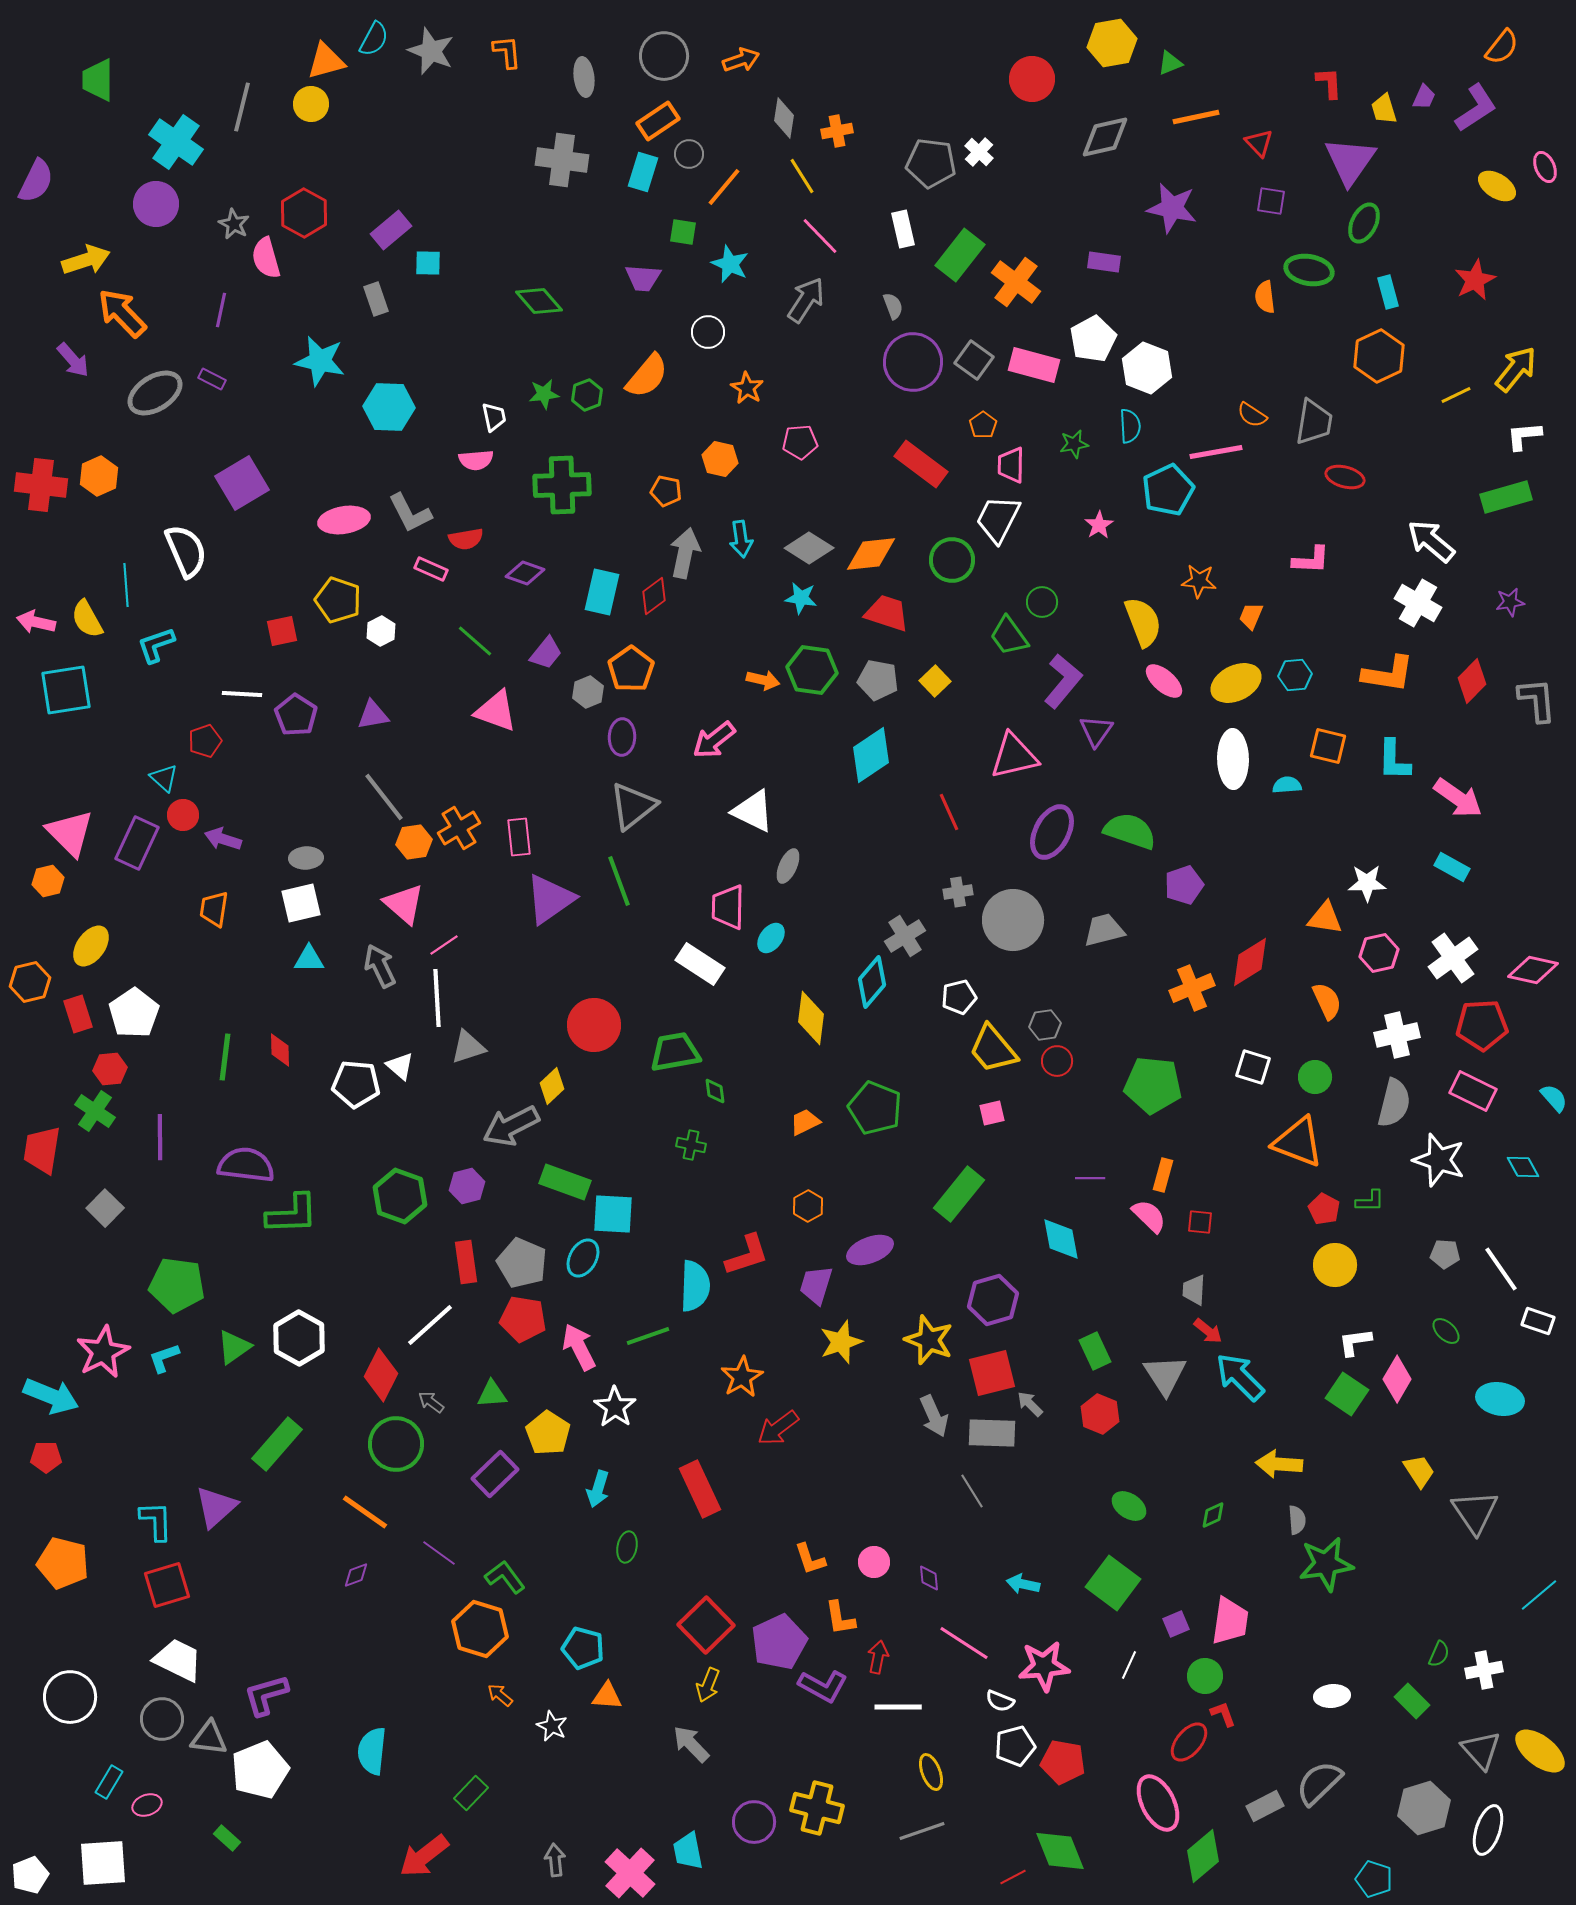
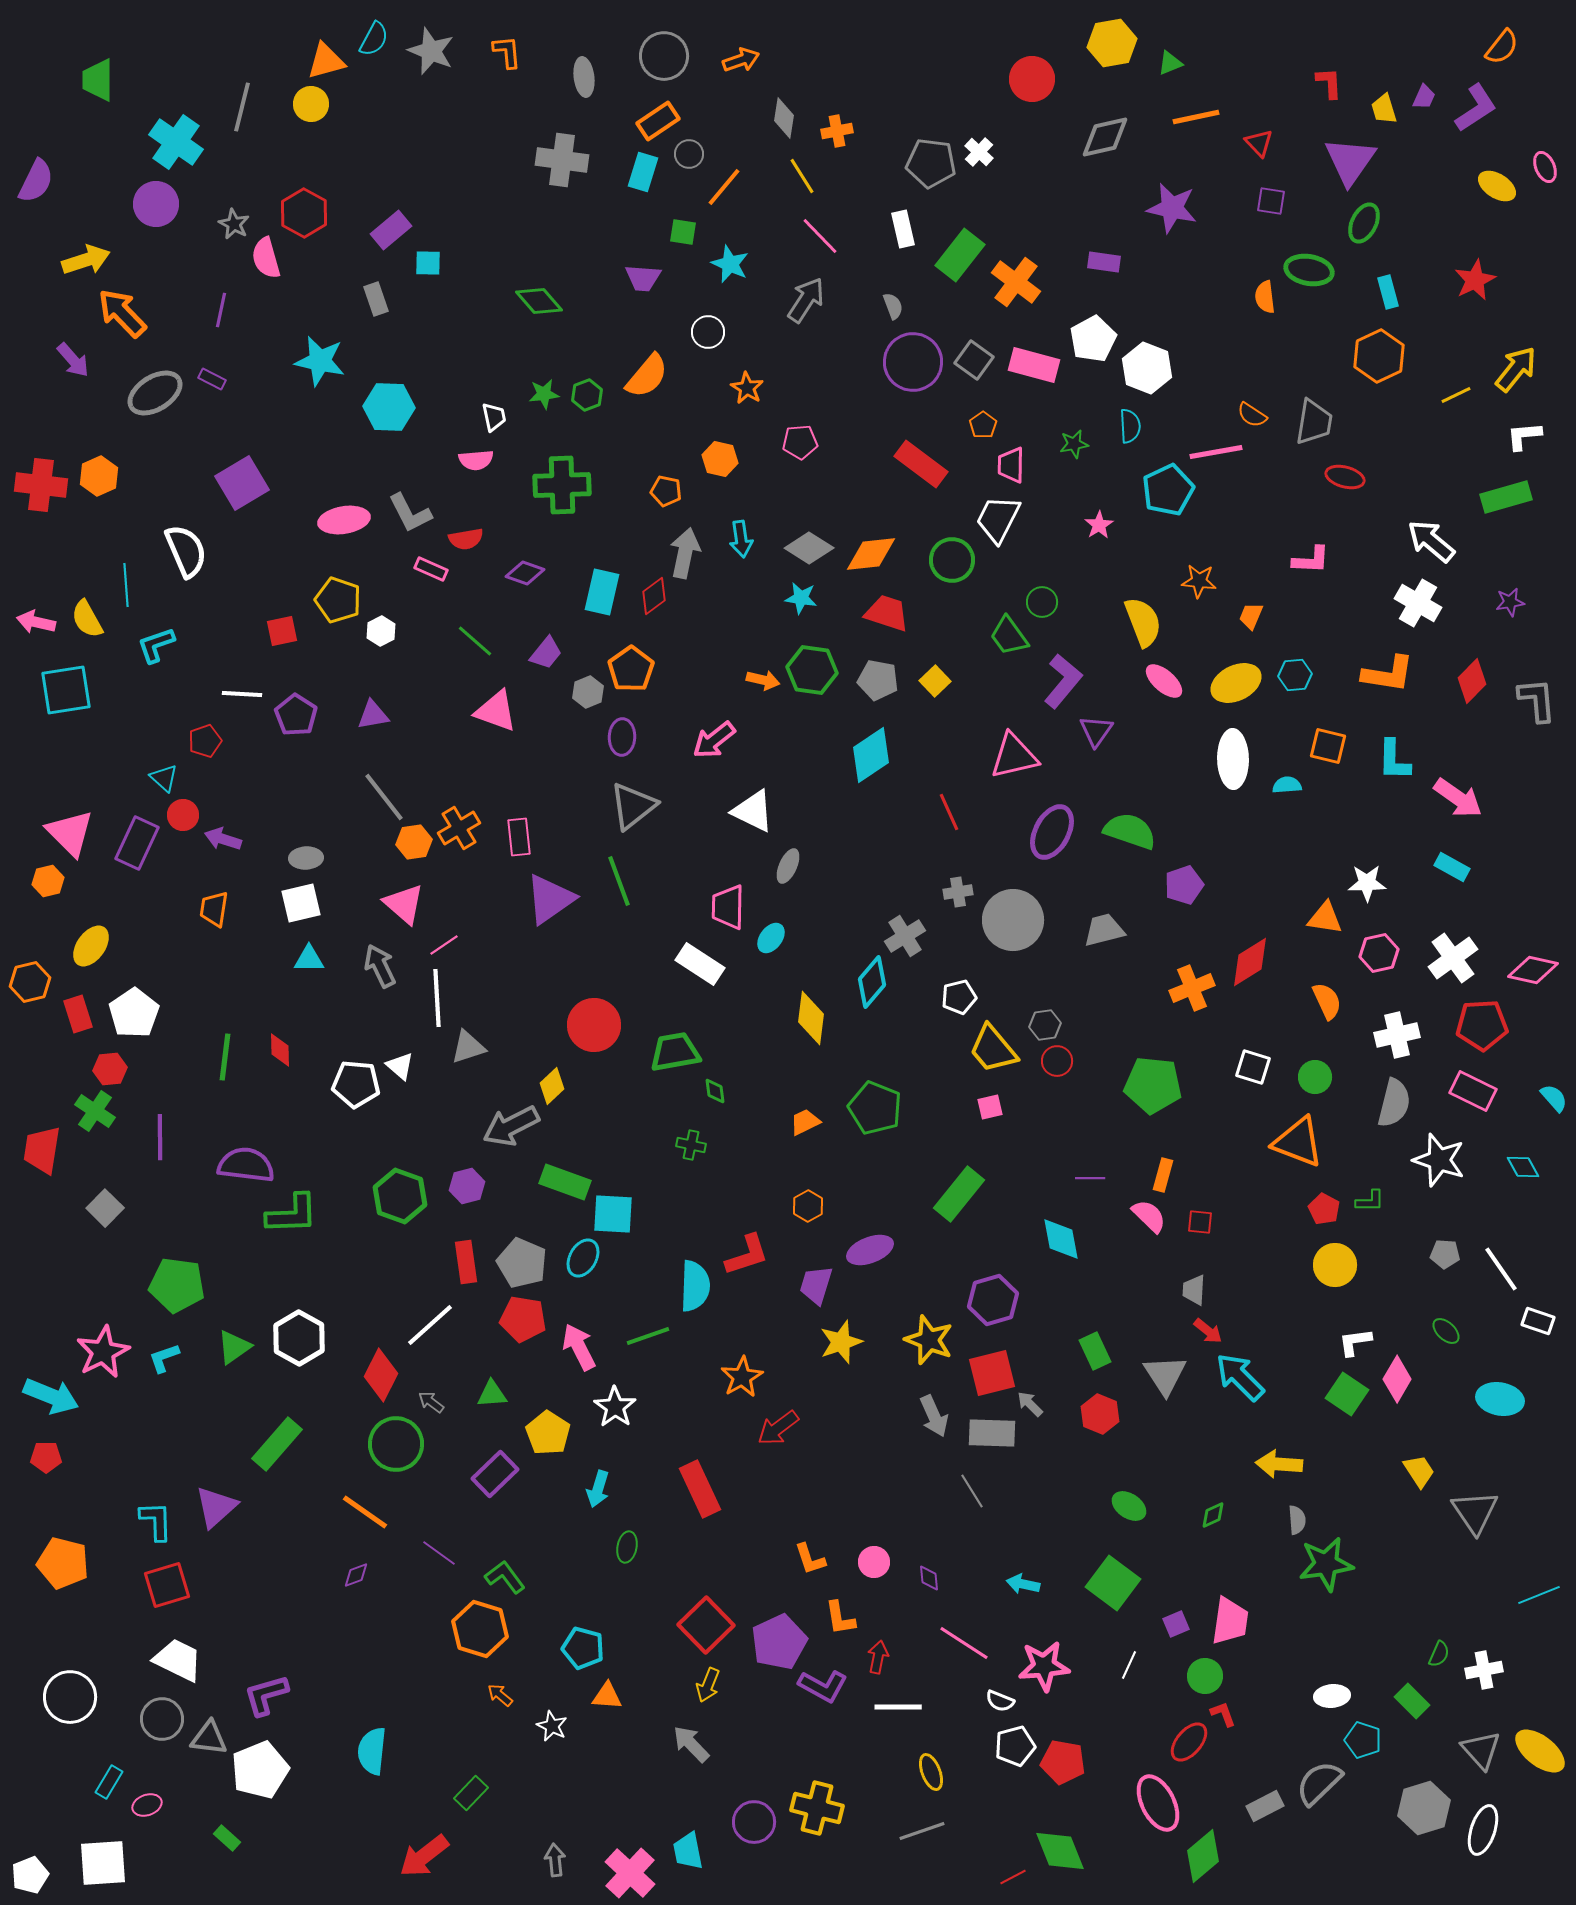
pink square at (992, 1113): moved 2 px left, 6 px up
cyan line at (1539, 1595): rotated 18 degrees clockwise
white ellipse at (1488, 1830): moved 5 px left
cyan pentagon at (1374, 1879): moved 11 px left, 139 px up
